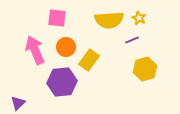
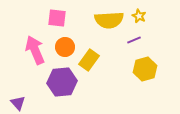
yellow star: moved 2 px up
purple line: moved 2 px right
orange circle: moved 1 px left
purple triangle: rotated 28 degrees counterclockwise
